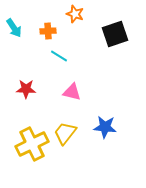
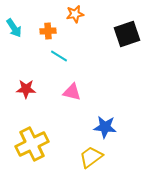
orange star: rotated 30 degrees counterclockwise
black square: moved 12 px right
yellow trapezoid: moved 26 px right, 24 px down; rotated 15 degrees clockwise
